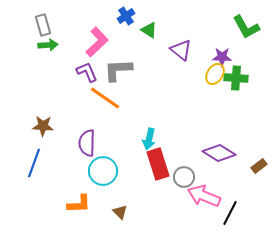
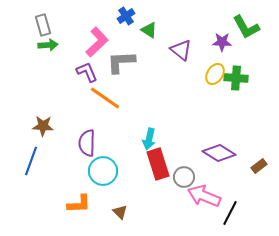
purple star: moved 15 px up
gray L-shape: moved 3 px right, 8 px up
blue line: moved 3 px left, 2 px up
